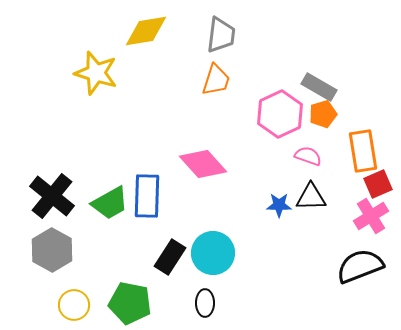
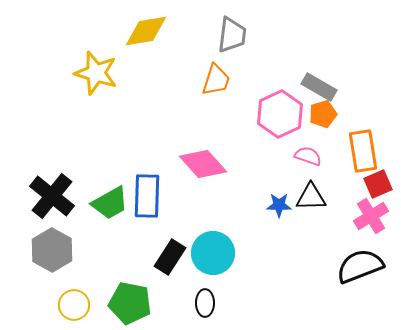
gray trapezoid: moved 11 px right
